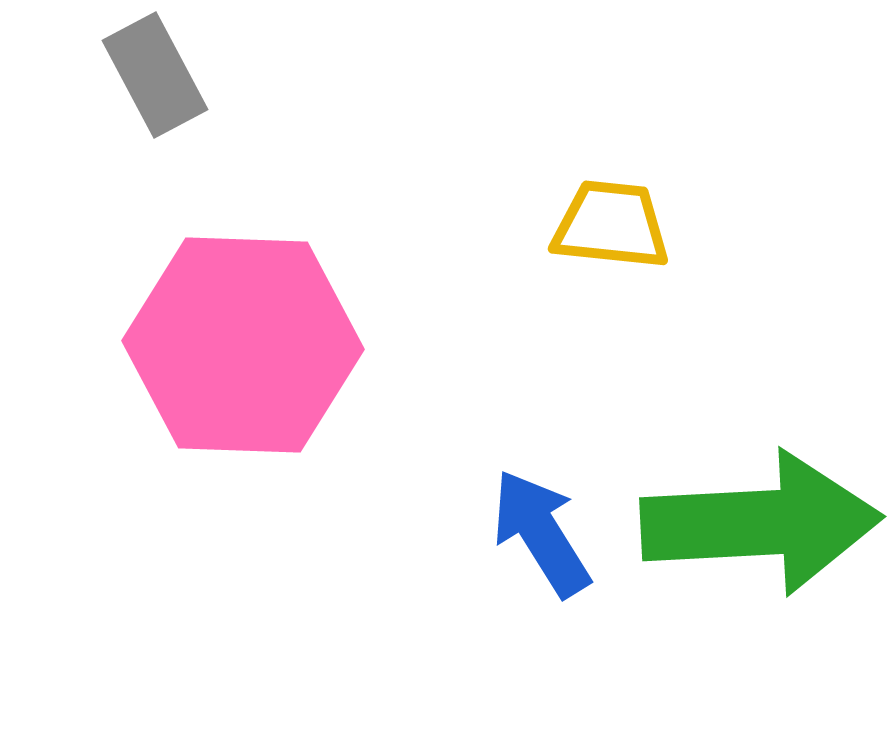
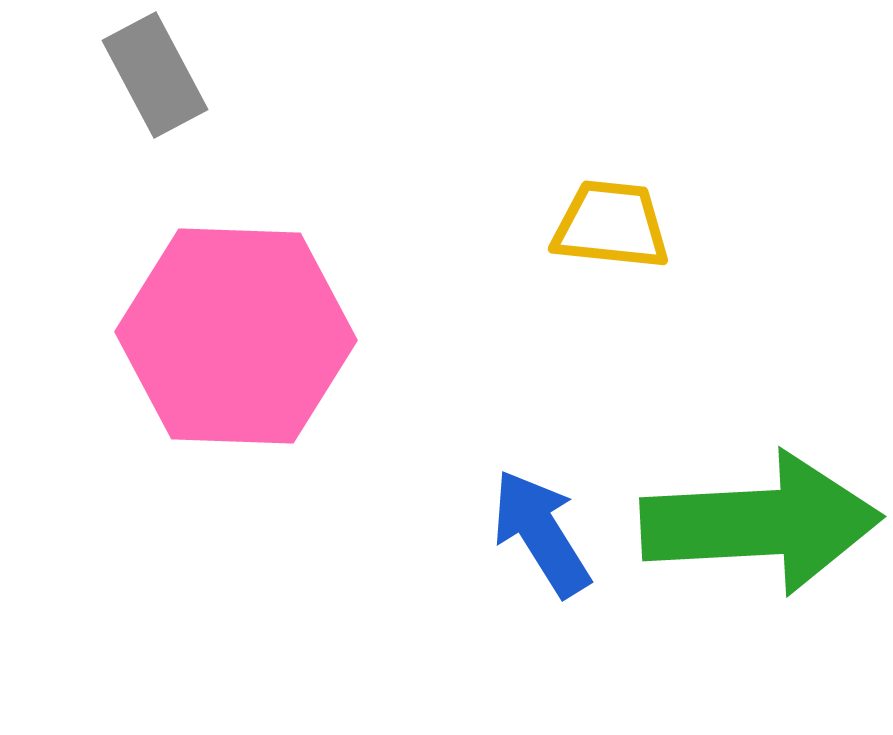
pink hexagon: moved 7 px left, 9 px up
